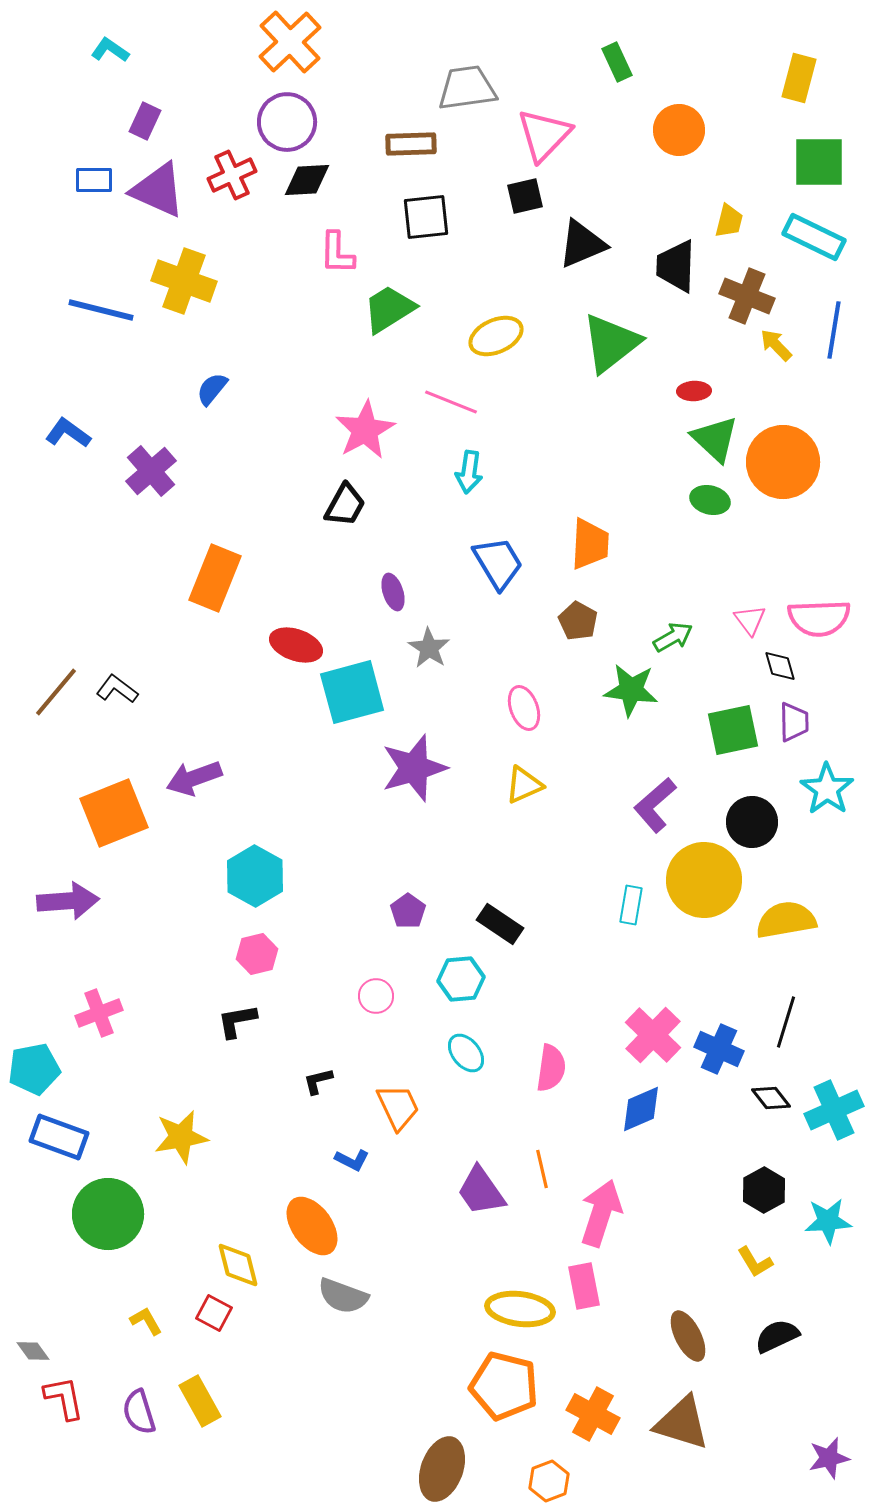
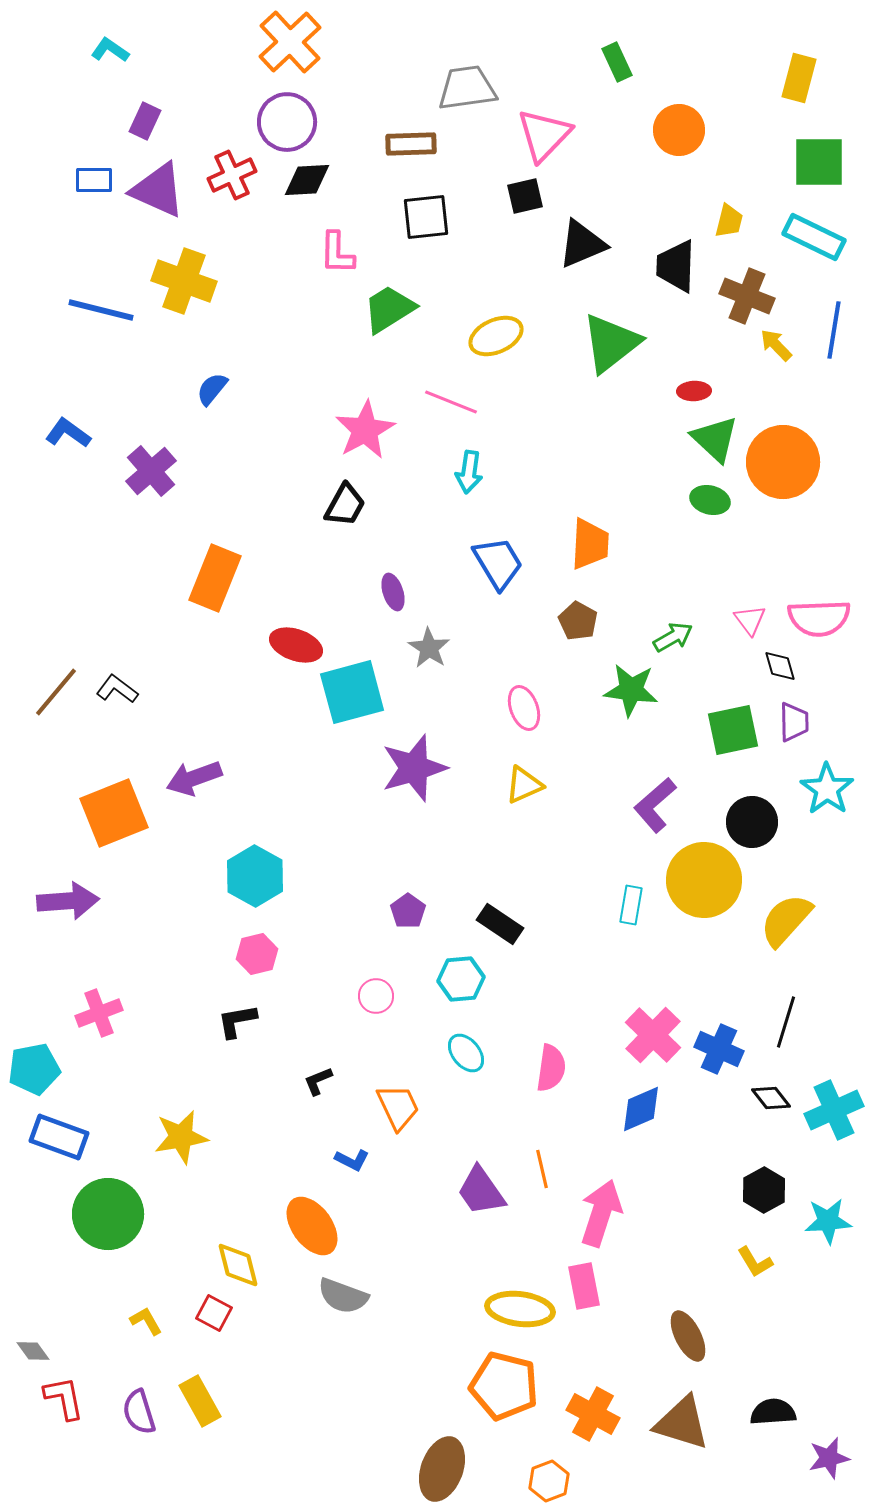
yellow semicircle at (786, 920): rotated 38 degrees counterclockwise
black L-shape at (318, 1081): rotated 8 degrees counterclockwise
black semicircle at (777, 1336): moved 4 px left, 76 px down; rotated 21 degrees clockwise
